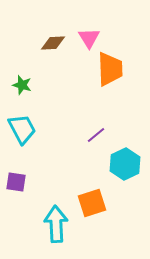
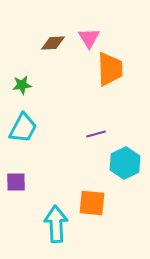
green star: rotated 24 degrees counterclockwise
cyan trapezoid: moved 1 px right, 1 px up; rotated 56 degrees clockwise
purple line: moved 1 px up; rotated 24 degrees clockwise
cyan hexagon: moved 1 px up
purple square: rotated 10 degrees counterclockwise
orange square: rotated 24 degrees clockwise
